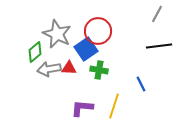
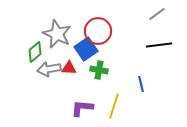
gray line: rotated 24 degrees clockwise
black line: moved 1 px up
blue line: rotated 14 degrees clockwise
